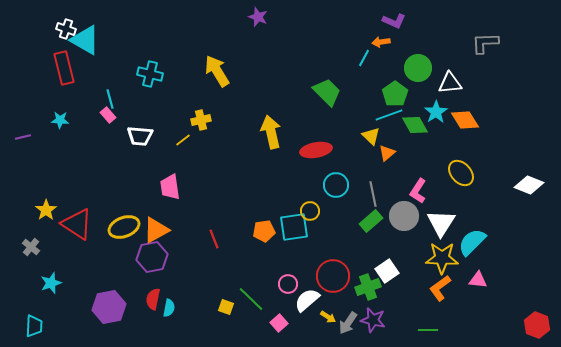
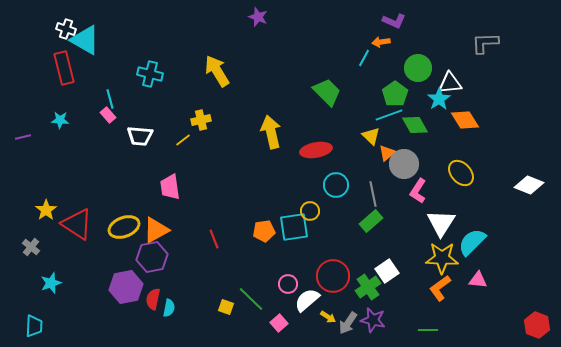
cyan star at (436, 112): moved 3 px right, 13 px up
gray circle at (404, 216): moved 52 px up
green cross at (368, 287): rotated 15 degrees counterclockwise
purple hexagon at (109, 307): moved 17 px right, 20 px up
